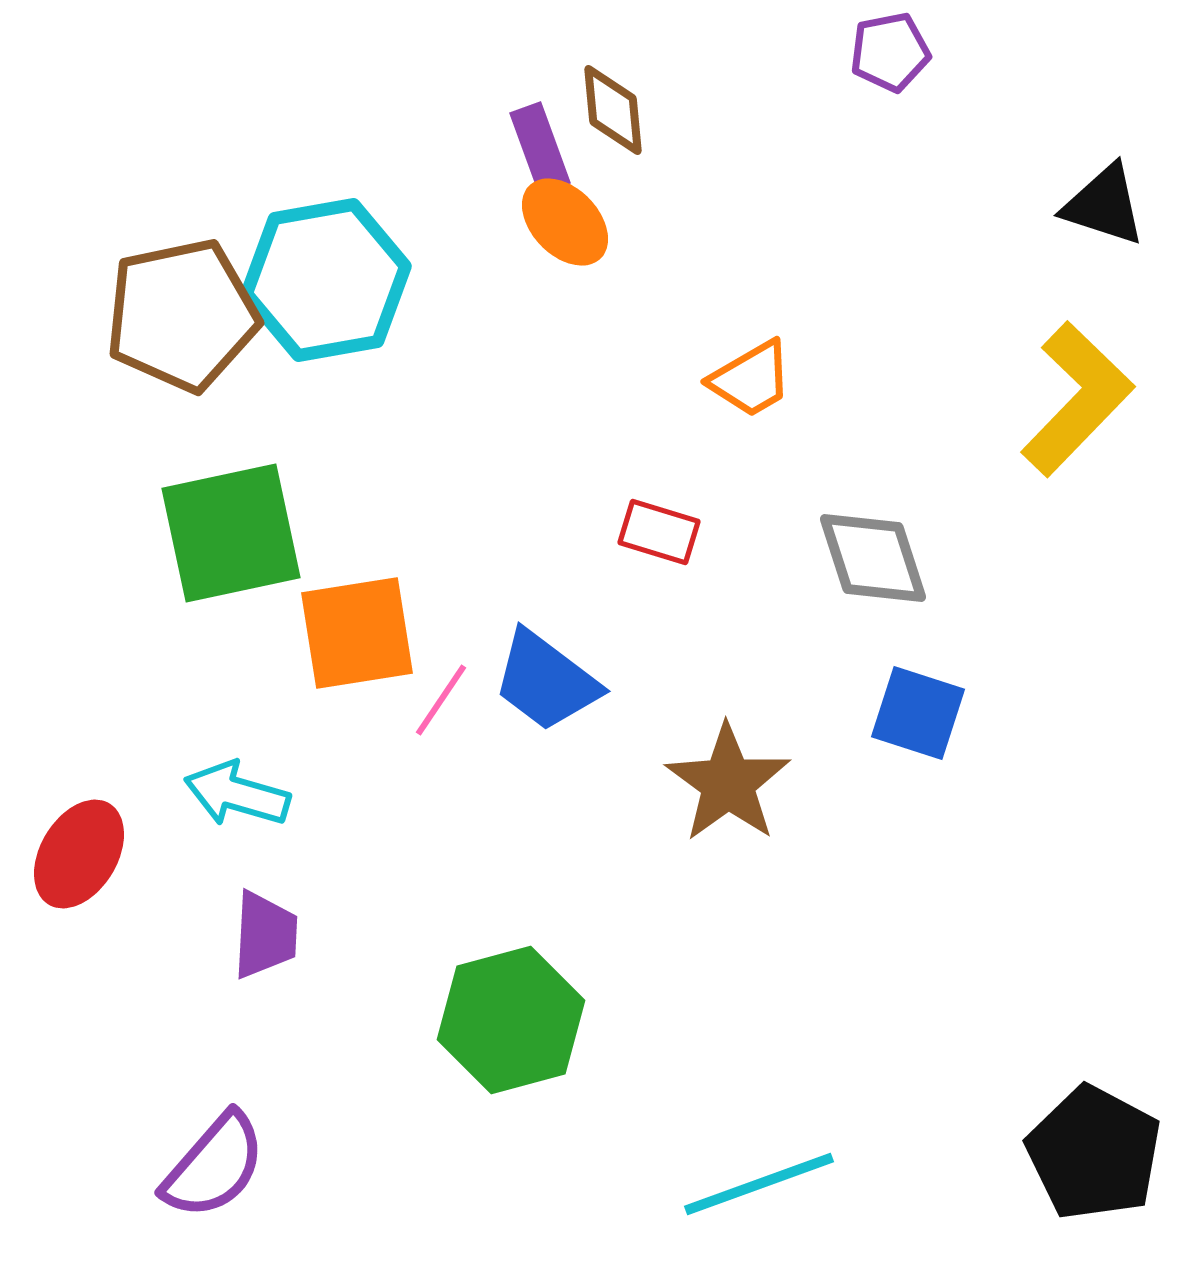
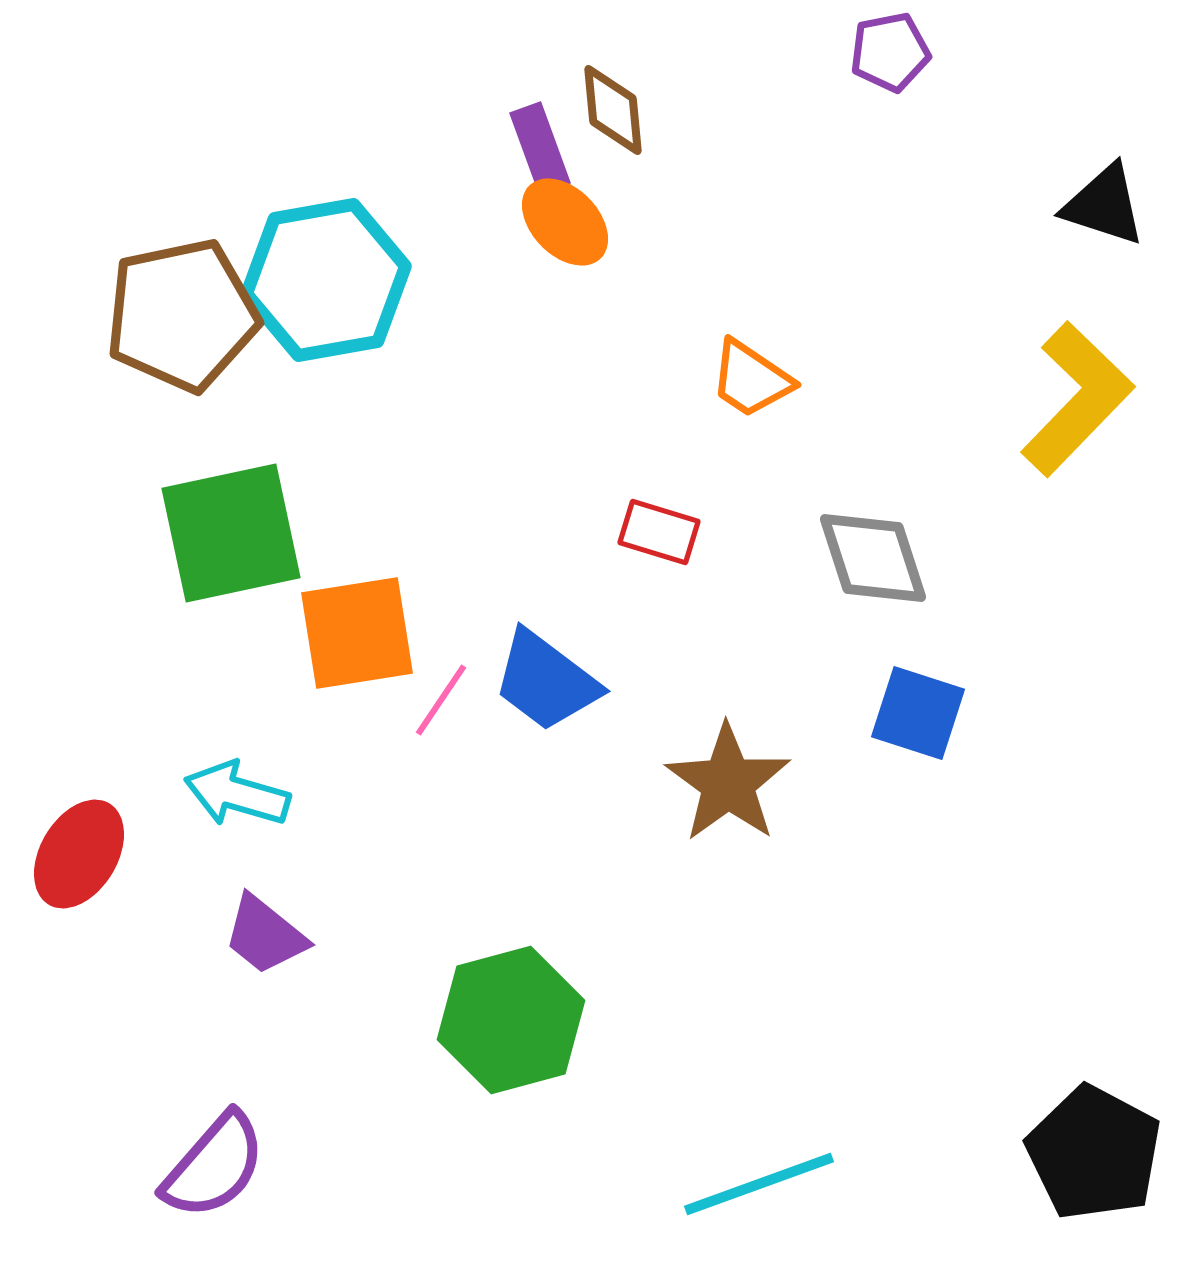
orange trapezoid: rotated 64 degrees clockwise
purple trapezoid: rotated 126 degrees clockwise
